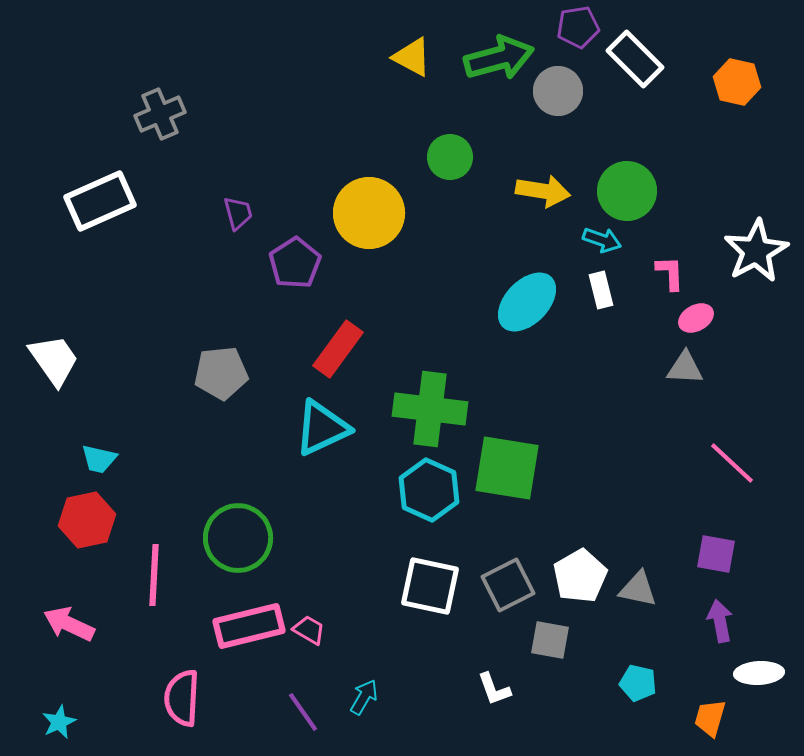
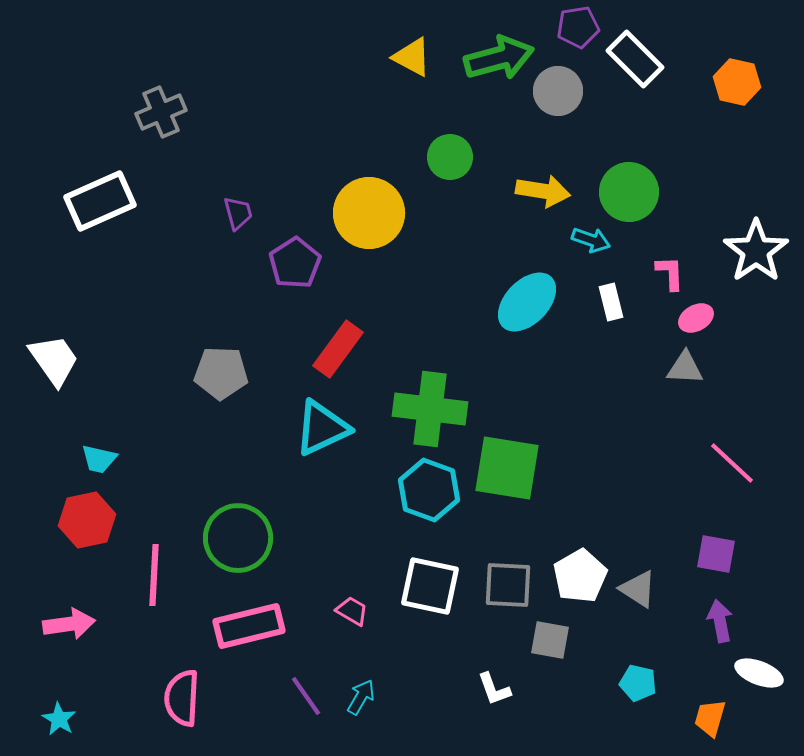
gray cross at (160, 114): moved 1 px right, 2 px up
green circle at (627, 191): moved 2 px right, 1 px down
cyan arrow at (602, 240): moved 11 px left
white star at (756, 251): rotated 6 degrees counterclockwise
white rectangle at (601, 290): moved 10 px right, 12 px down
gray pentagon at (221, 373): rotated 8 degrees clockwise
cyan hexagon at (429, 490): rotated 4 degrees counterclockwise
gray square at (508, 585): rotated 30 degrees clockwise
gray triangle at (638, 589): rotated 21 degrees clockwise
pink arrow at (69, 624): rotated 147 degrees clockwise
pink trapezoid at (309, 630): moved 43 px right, 19 px up
white ellipse at (759, 673): rotated 24 degrees clockwise
cyan arrow at (364, 697): moved 3 px left
purple line at (303, 712): moved 3 px right, 16 px up
cyan star at (59, 722): moved 3 px up; rotated 16 degrees counterclockwise
